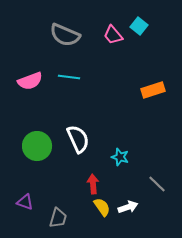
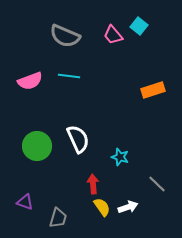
gray semicircle: moved 1 px down
cyan line: moved 1 px up
